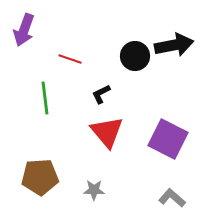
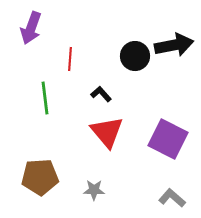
purple arrow: moved 7 px right, 2 px up
red line: rotated 75 degrees clockwise
black L-shape: rotated 75 degrees clockwise
